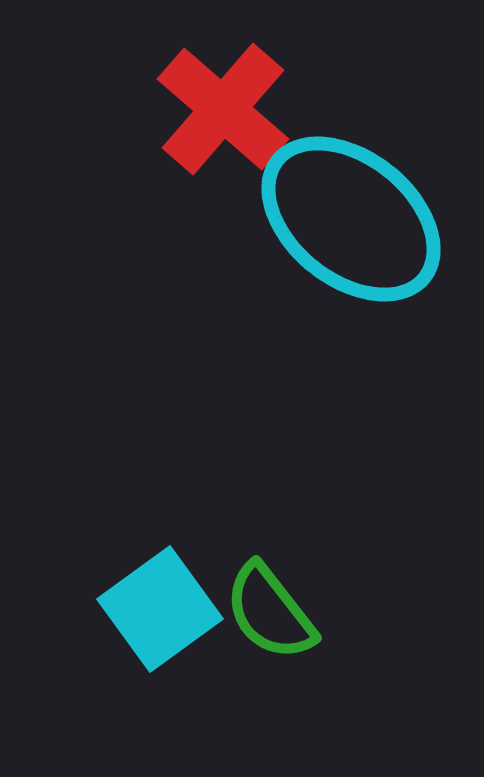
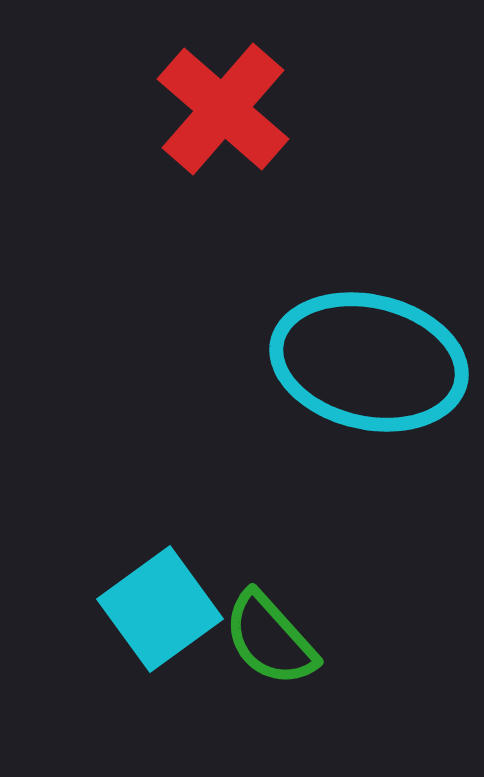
cyan ellipse: moved 18 px right, 143 px down; rotated 26 degrees counterclockwise
green semicircle: moved 27 px down; rotated 4 degrees counterclockwise
